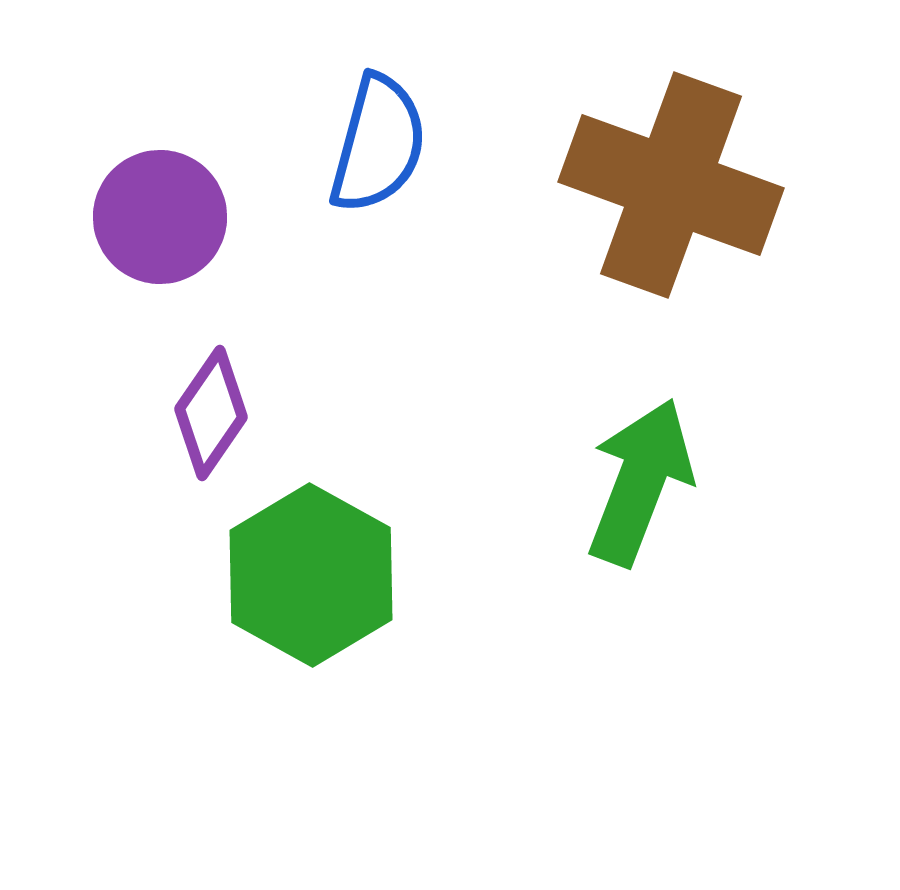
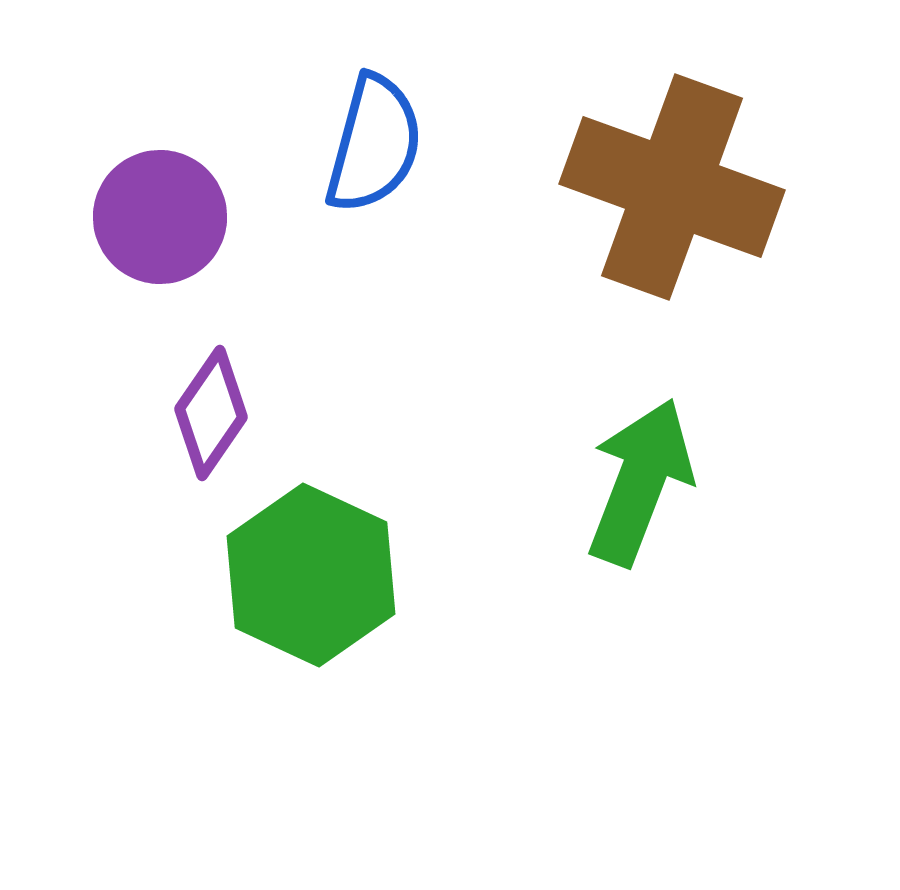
blue semicircle: moved 4 px left
brown cross: moved 1 px right, 2 px down
green hexagon: rotated 4 degrees counterclockwise
